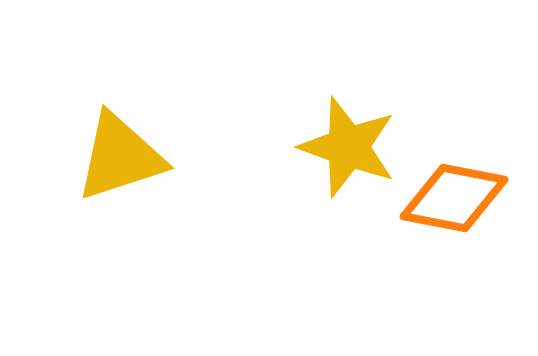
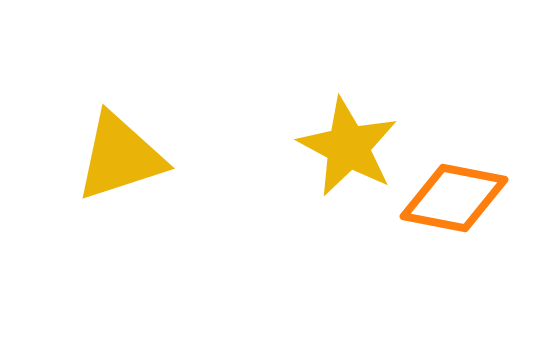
yellow star: rotated 8 degrees clockwise
